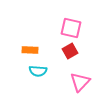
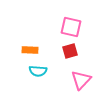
pink square: moved 1 px up
red square: rotated 14 degrees clockwise
pink triangle: moved 1 px right, 2 px up
